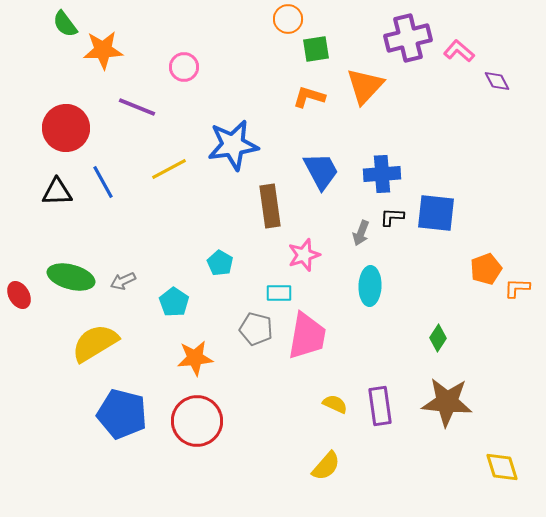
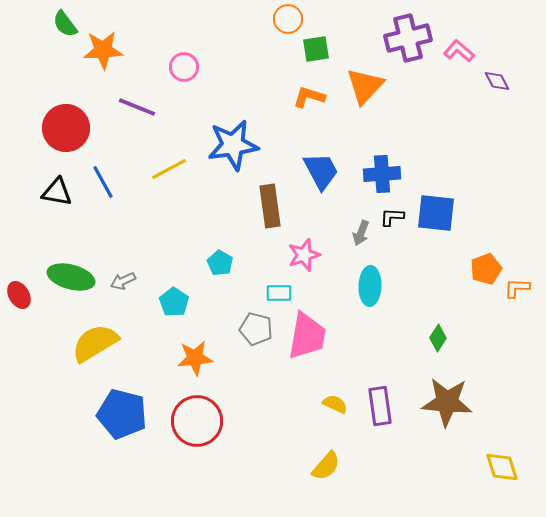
black triangle at (57, 192): rotated 12 degrees clockwise
